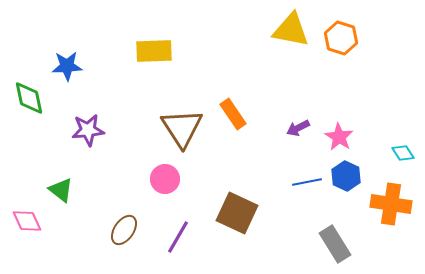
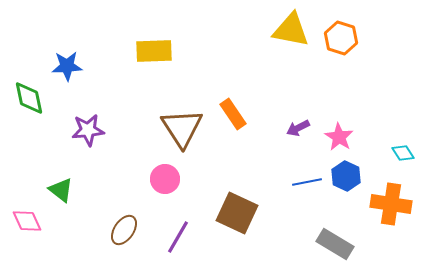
gray rectangle: rotated 27 degrees counterclockwise
